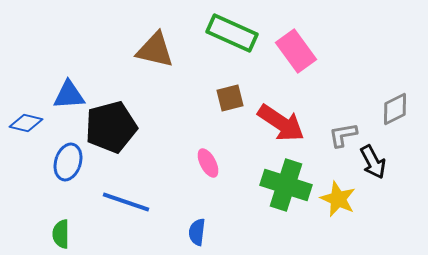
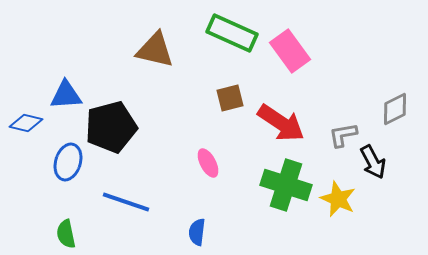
pink rectangle: moved 6 px left
blue triangle: moved 3 px left
green semicircle: moved 5 px right; rotated 12 degrees counterclockwise
